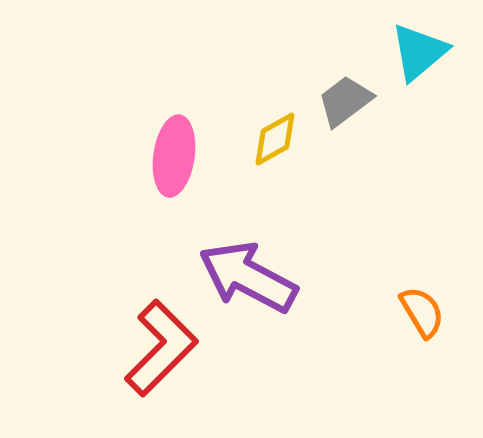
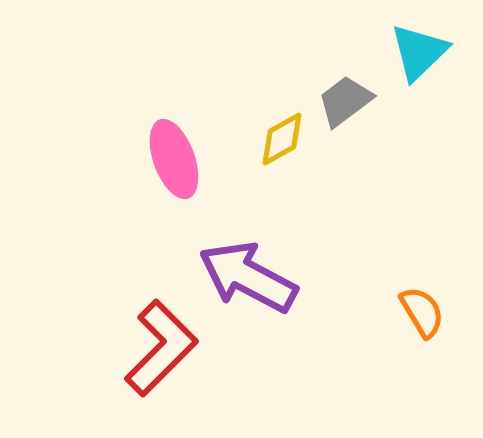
cyan triangle: rotated 4 degrees counterclockwise
yellow diamond: moved 7 px right
pink ellipse: moved 3 px down; rotated 28 degrees counterclockwise
